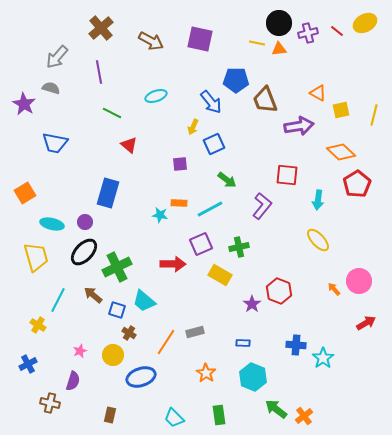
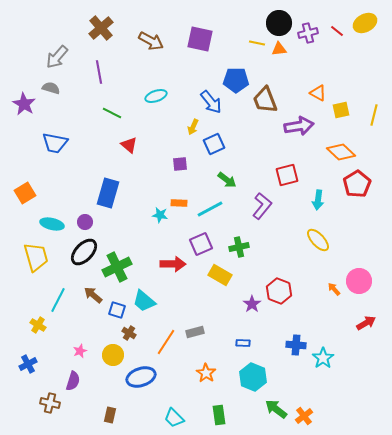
red square at (287, 175): rotated 20 degrees counterclockwise
